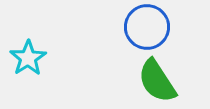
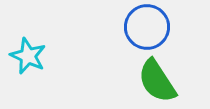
cyan star: moved 2 px up; rotated 15 degrees counterclockwise
